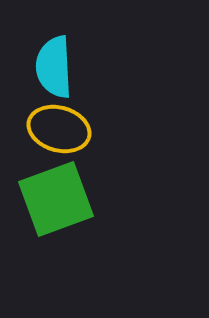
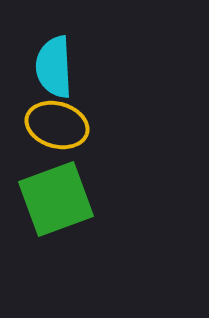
yellow ellipse: moved 2 px left, 4 px up
